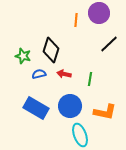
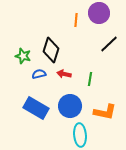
cyan ellipse: rotated 15 degrees clockwise
